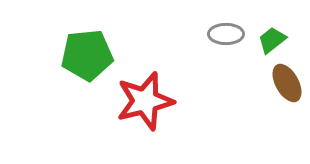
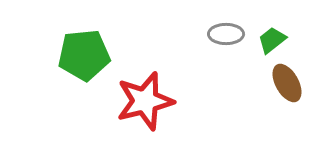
green pentagon: moved 3 px left
